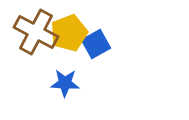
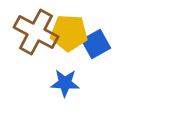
yellow pentagon: rotated 24 degrees clockwise
